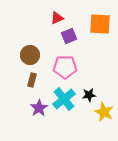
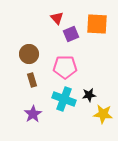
red triangle: rotated 48 degrees counterclockwise
orange square: moved 3 px left
purple square: moved 2 px right, 2 px up
brown circle: moved 1 px left, 1 px up
brown rectangle: rotated 32 degrees counterclockwise
cyan cross: rotated 30 degrees counterclockwise
purple star: moved 6 px left, 6 px down
yellow star: moved 1 px left, 2 px down; rotated 18 degrees counterclockwise
